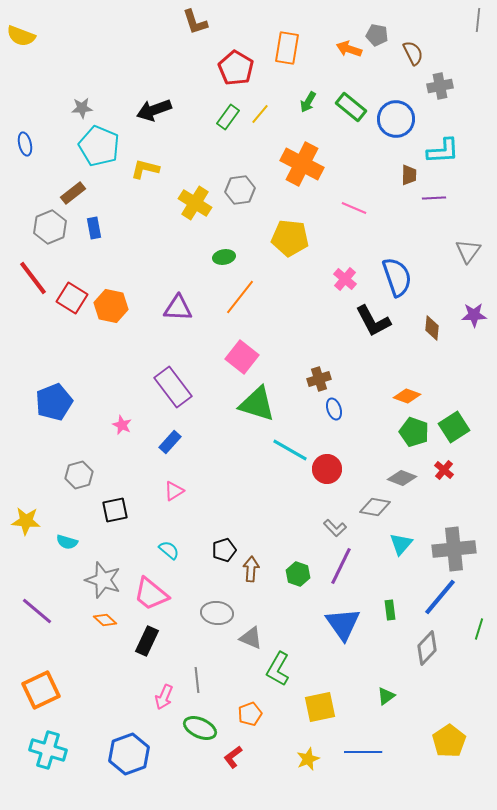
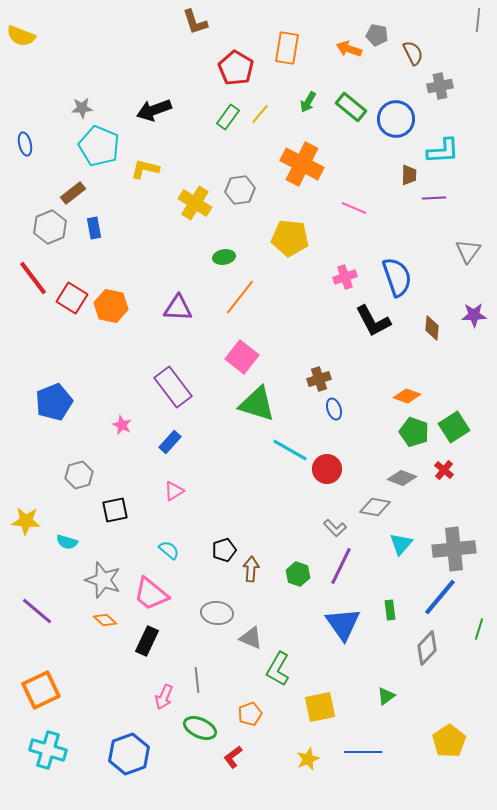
pink cross at (345, 279): moved 2 px up; rotated 30 degrees clockwise
